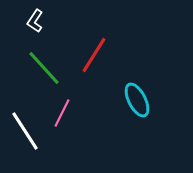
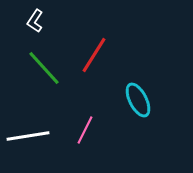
cyan ellipse: moved 1 px right
pink line: moved 23 px right, 17 px down
white line: moved 3 px right, 5 px down; rotated 66 degrees counterclockwise
